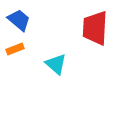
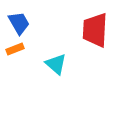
blue trapezoid: moved 3 px down; rotated 20 degrees clockwise
red trapezoid: moved 2 px down
